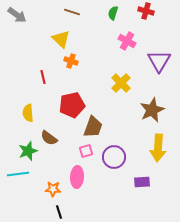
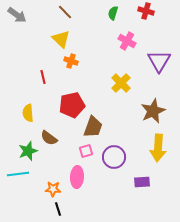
brown line: moved 7 px left; rotated 28 degrees clockwise
brown star: moved 1 px right, 1 px down
black line: moved 1 px left, 3 px up
